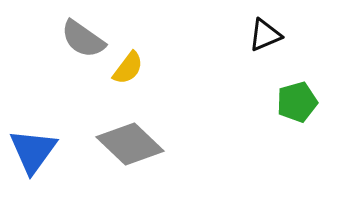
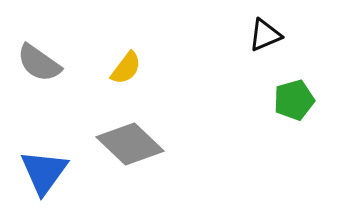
gray semicircle: moved 44 px left, 24 px down
yellow semicircle: moved 2 px left
green pentagon: moved 3 px left, 2 px up
blue triangle: moved 11 px right, 21 px down
